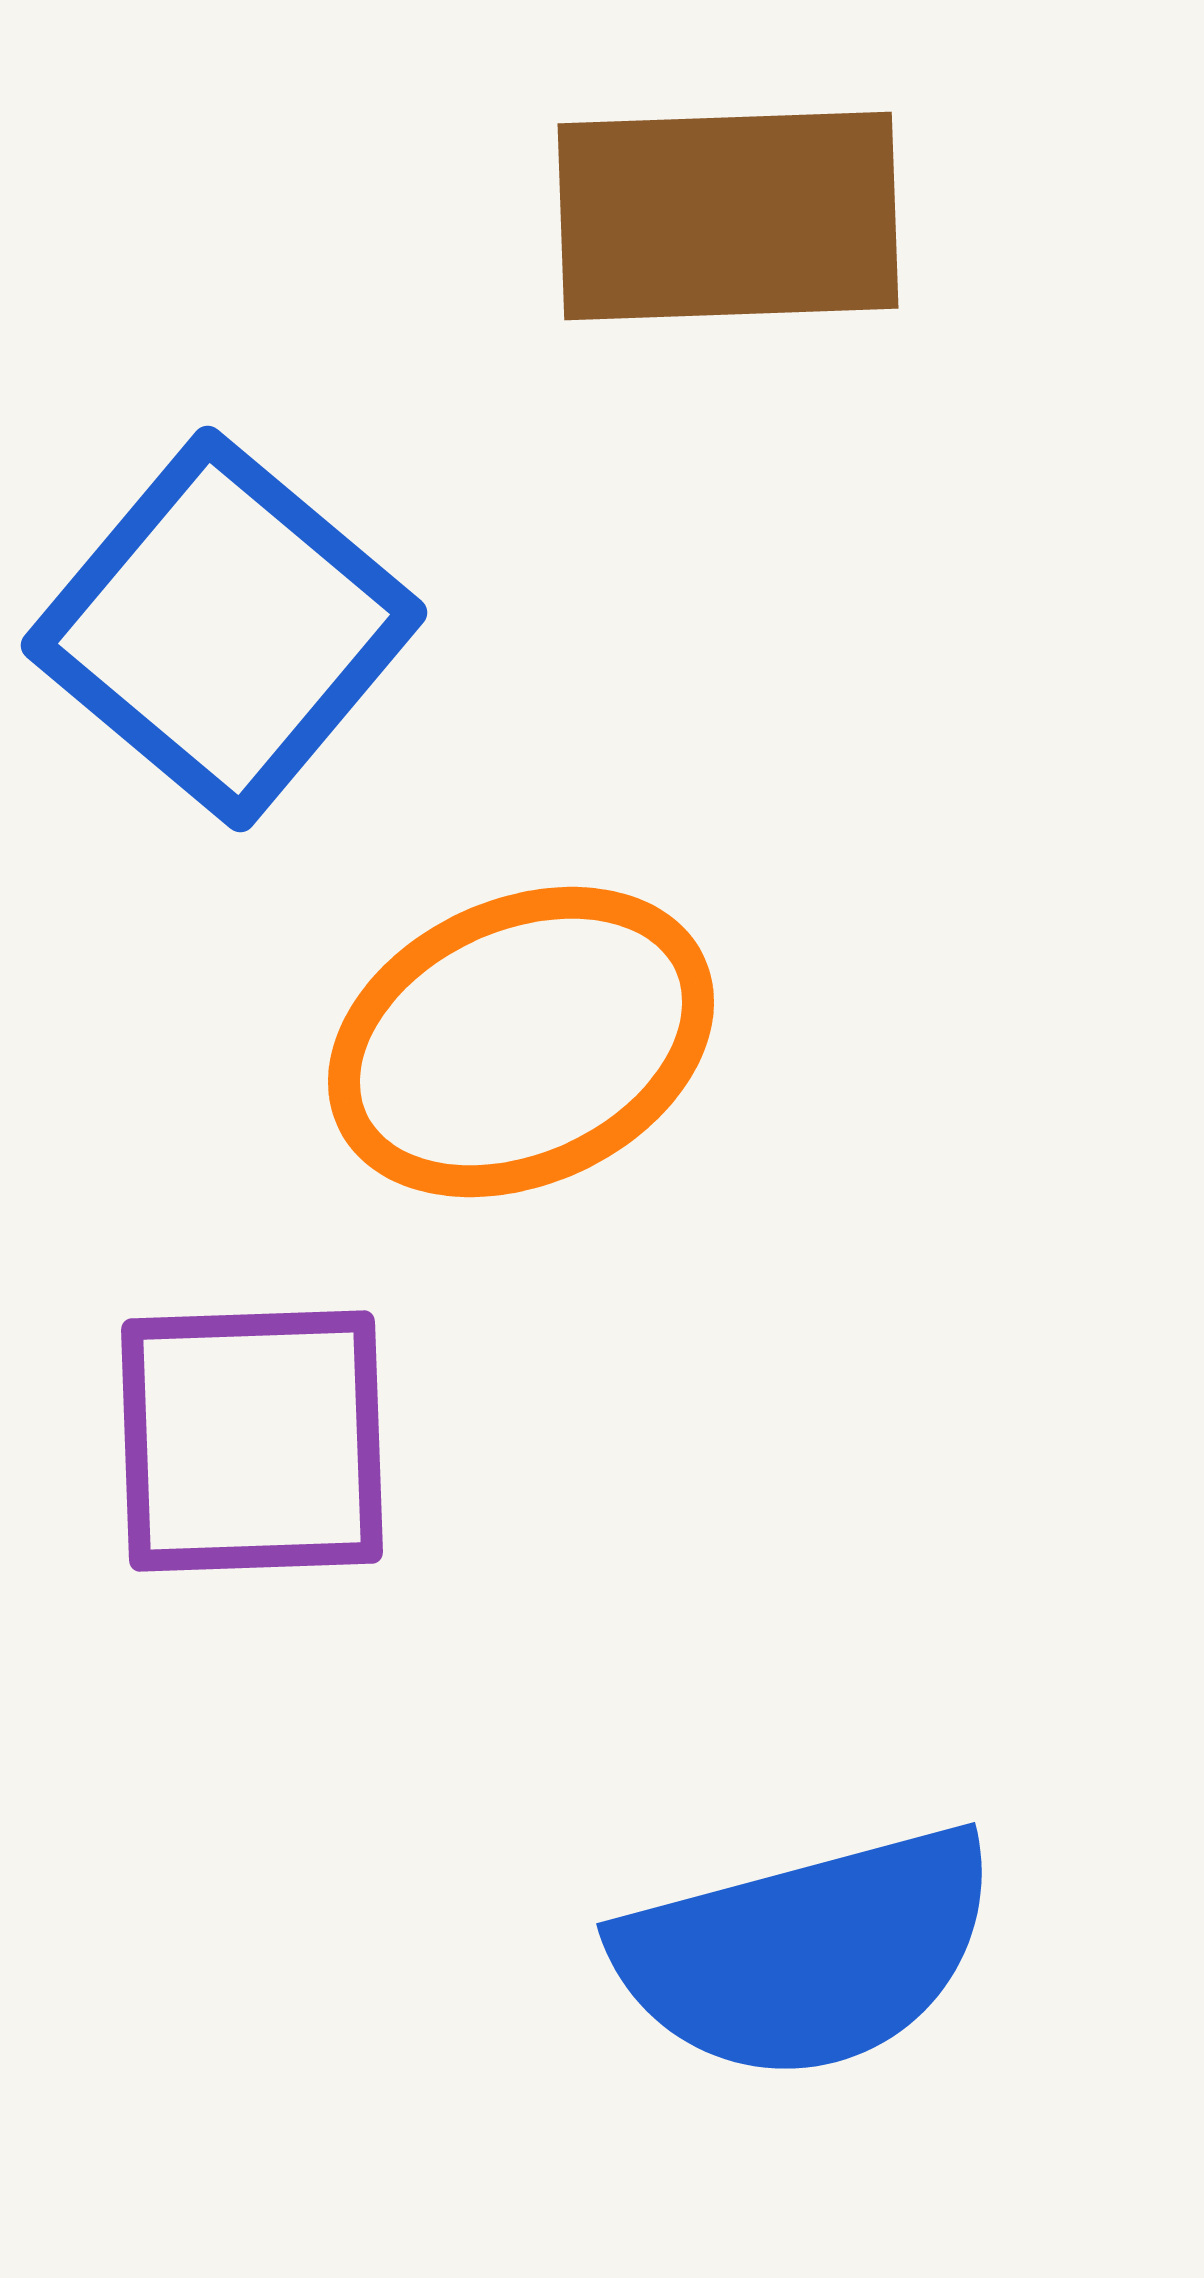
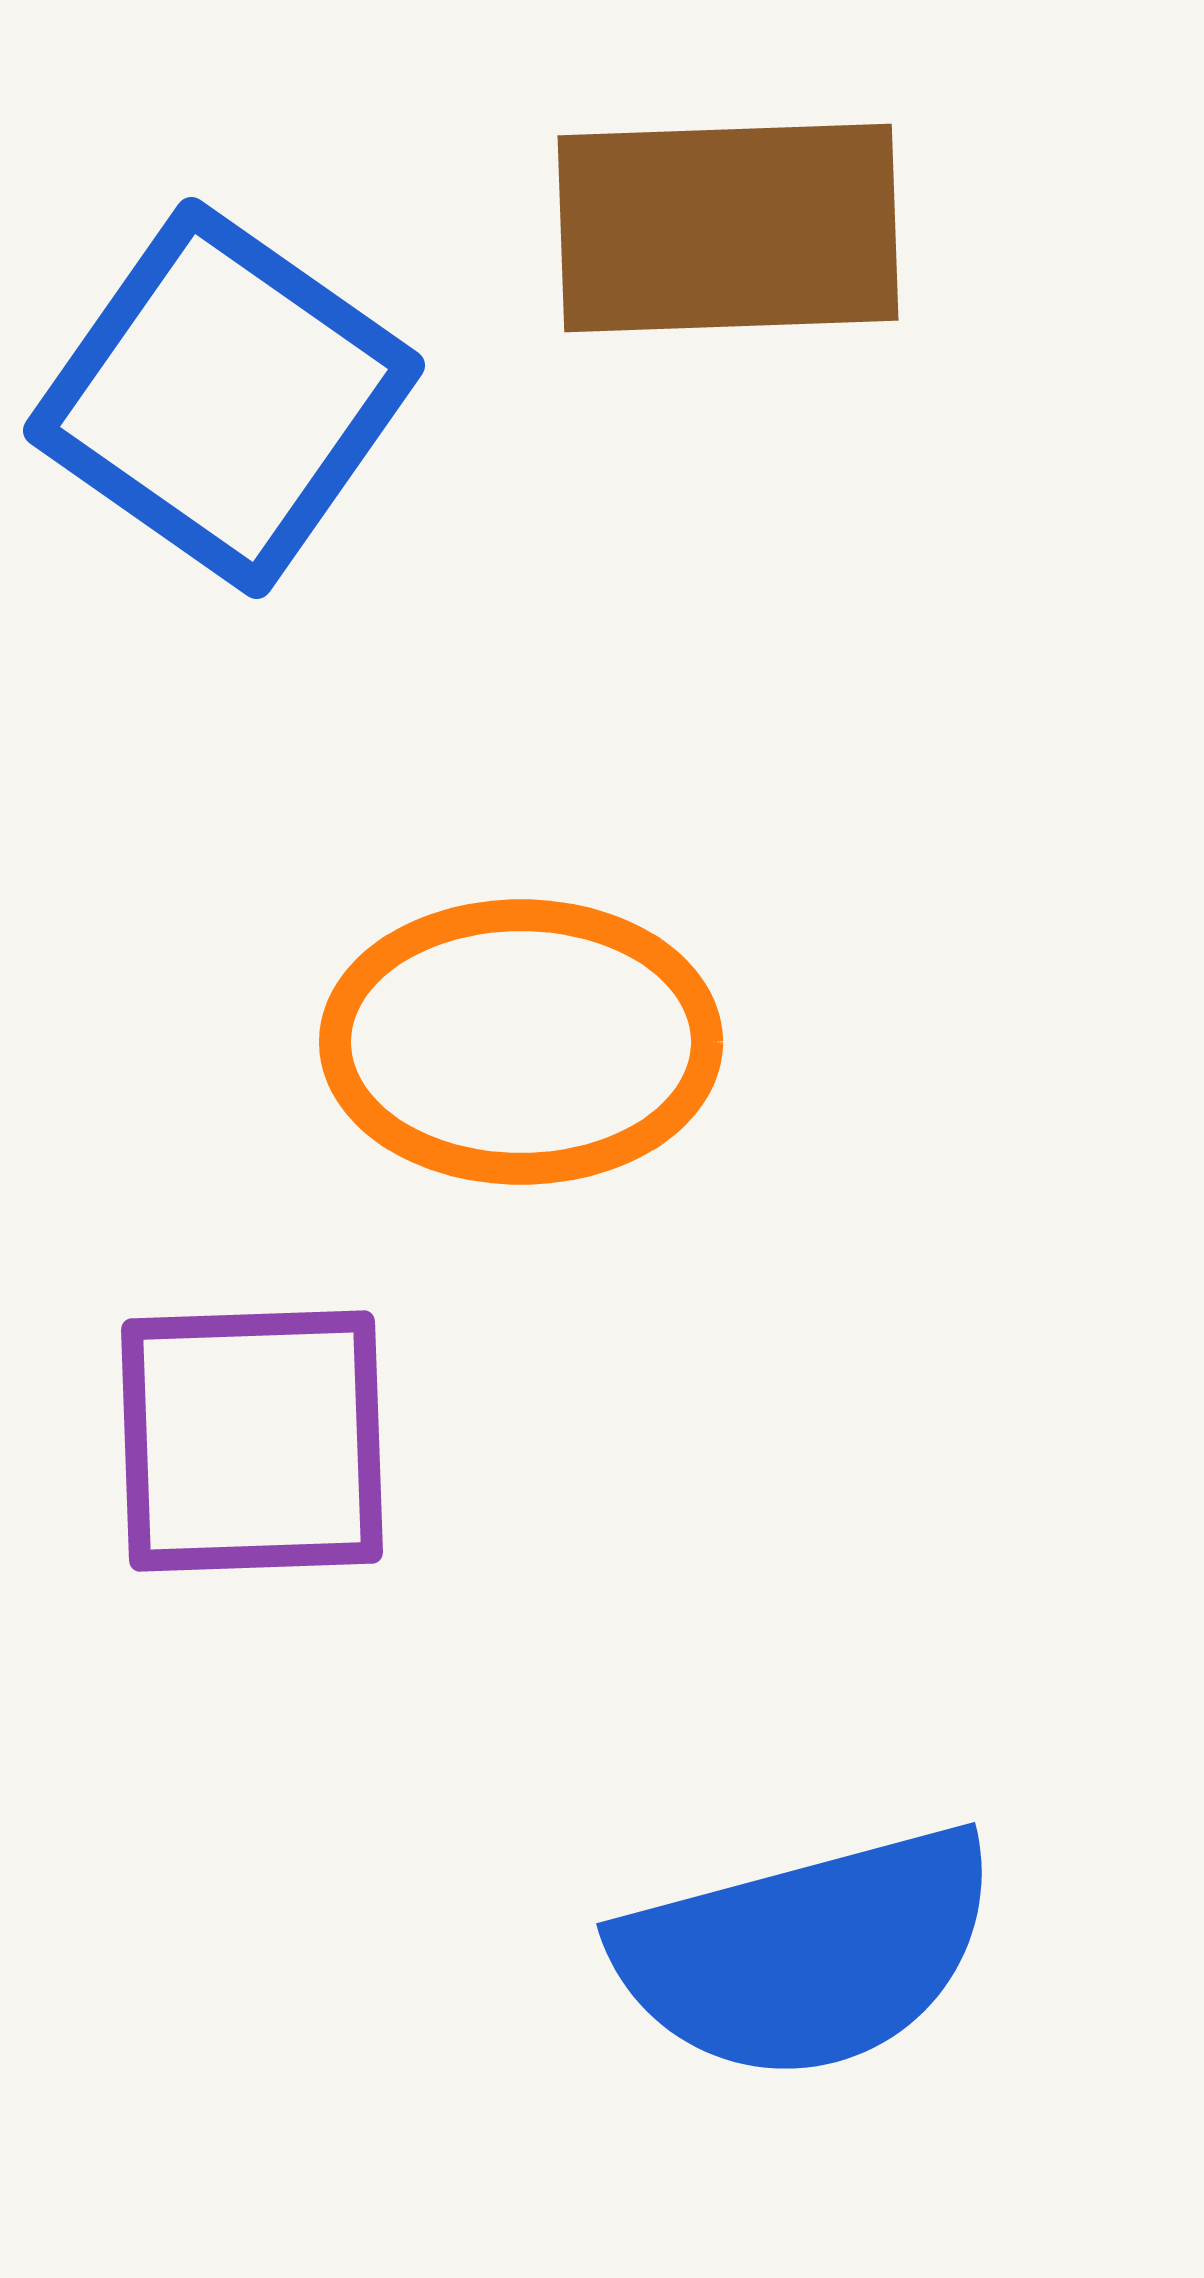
brown rectangle: moved 12 px down
blue square: moved 231 px up; rotated 5 degrees counterclockwise
orange ellipse: rotated 25 degrees clockwise
